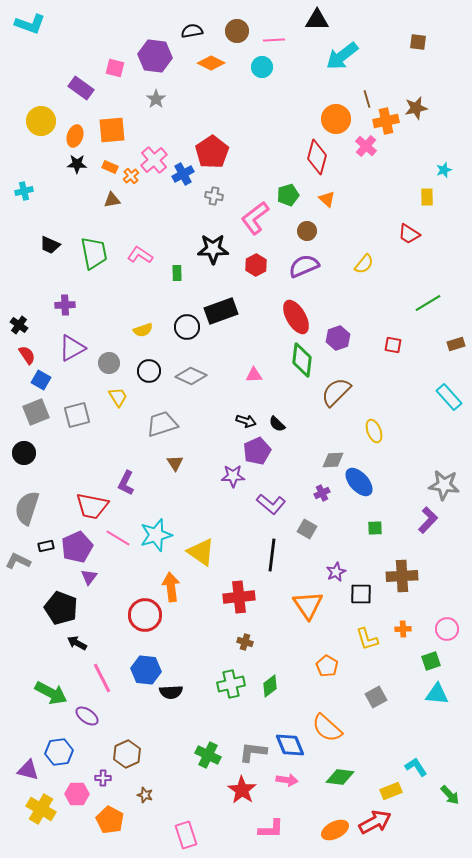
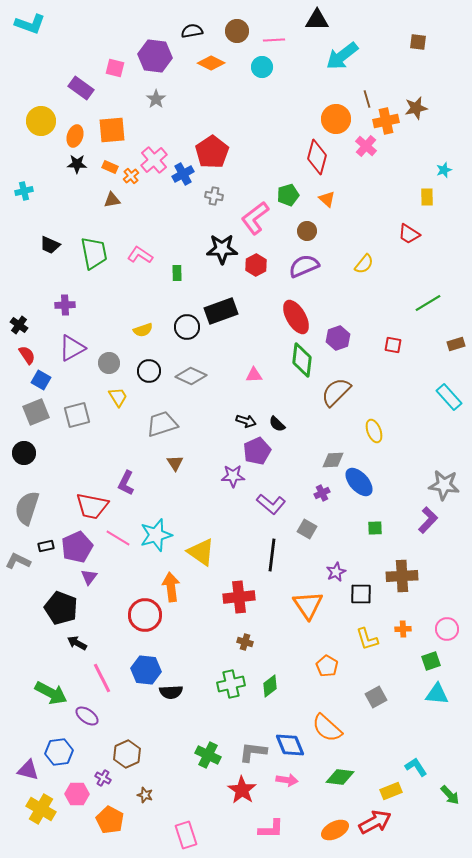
black star at (213, 249): moved 9 px right
purple cross at (103, 778): rotated 28 degrees clockwise
